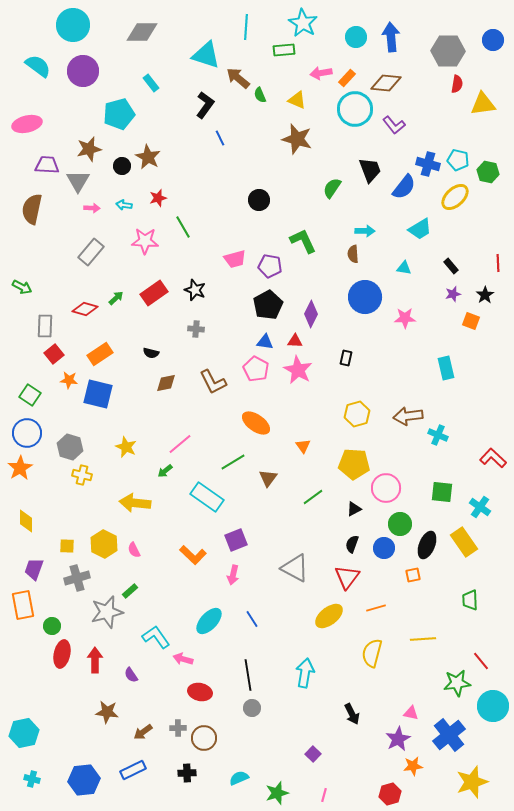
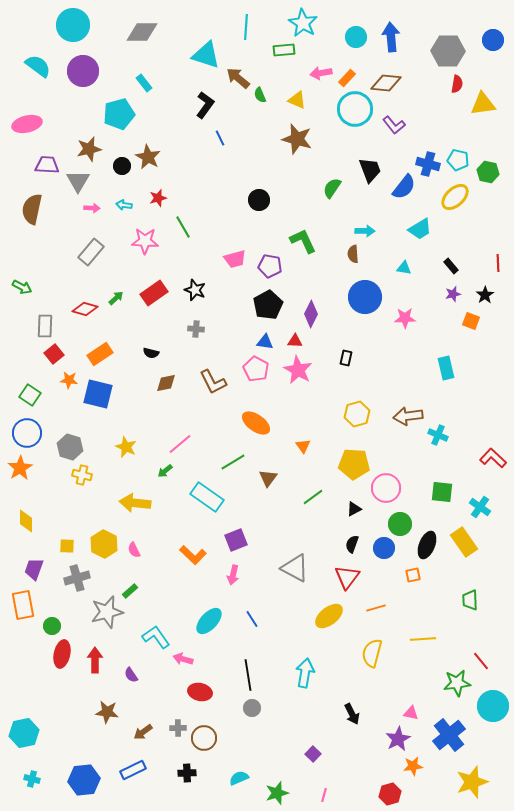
cyan rectangle at (151, 83): moved 7 px left
